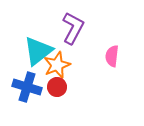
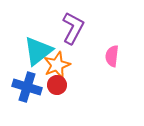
red circle: moved 2 px up
